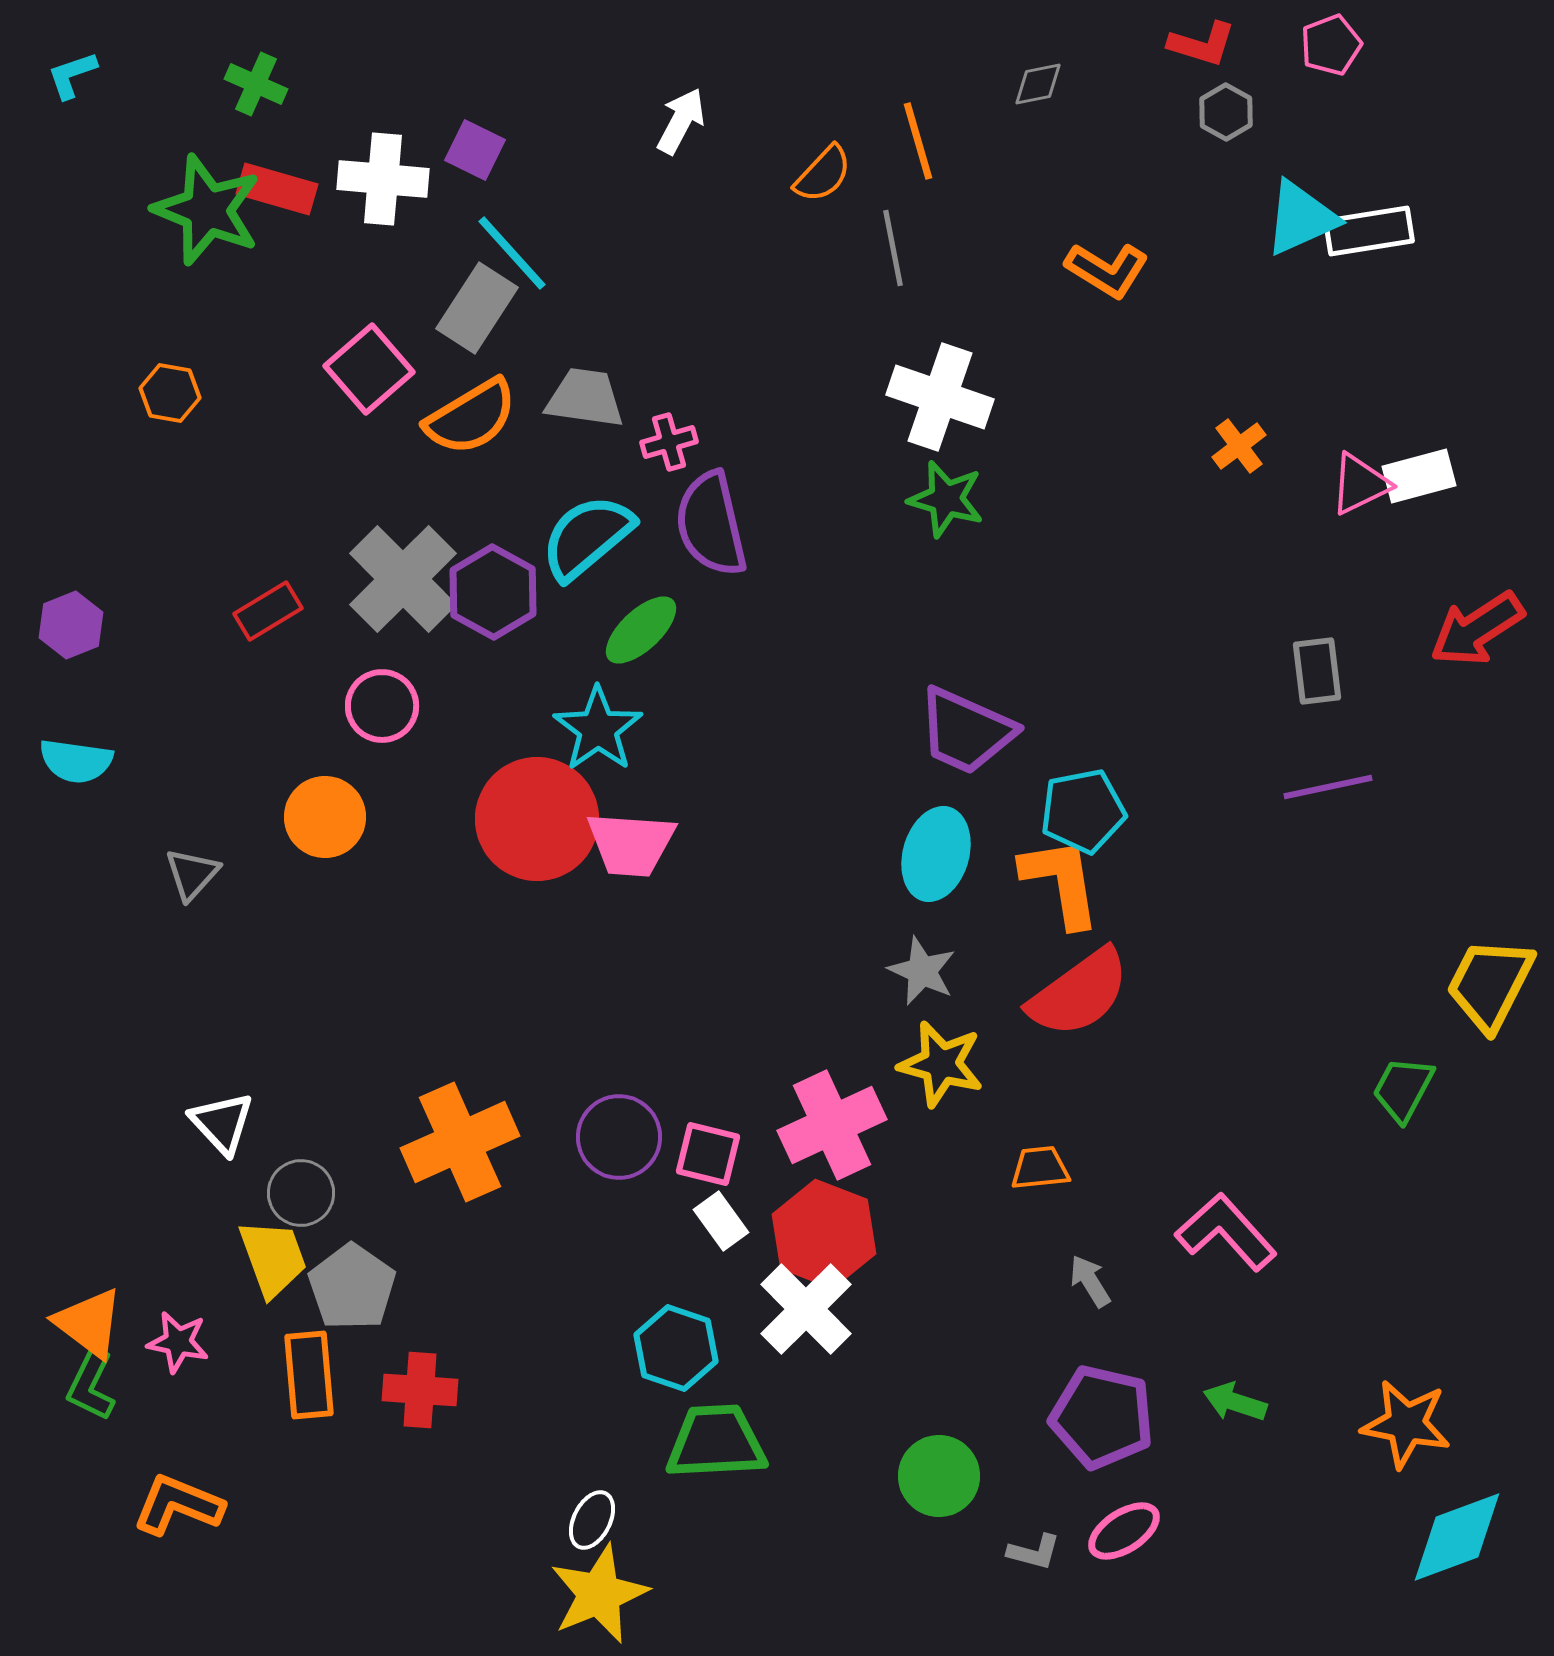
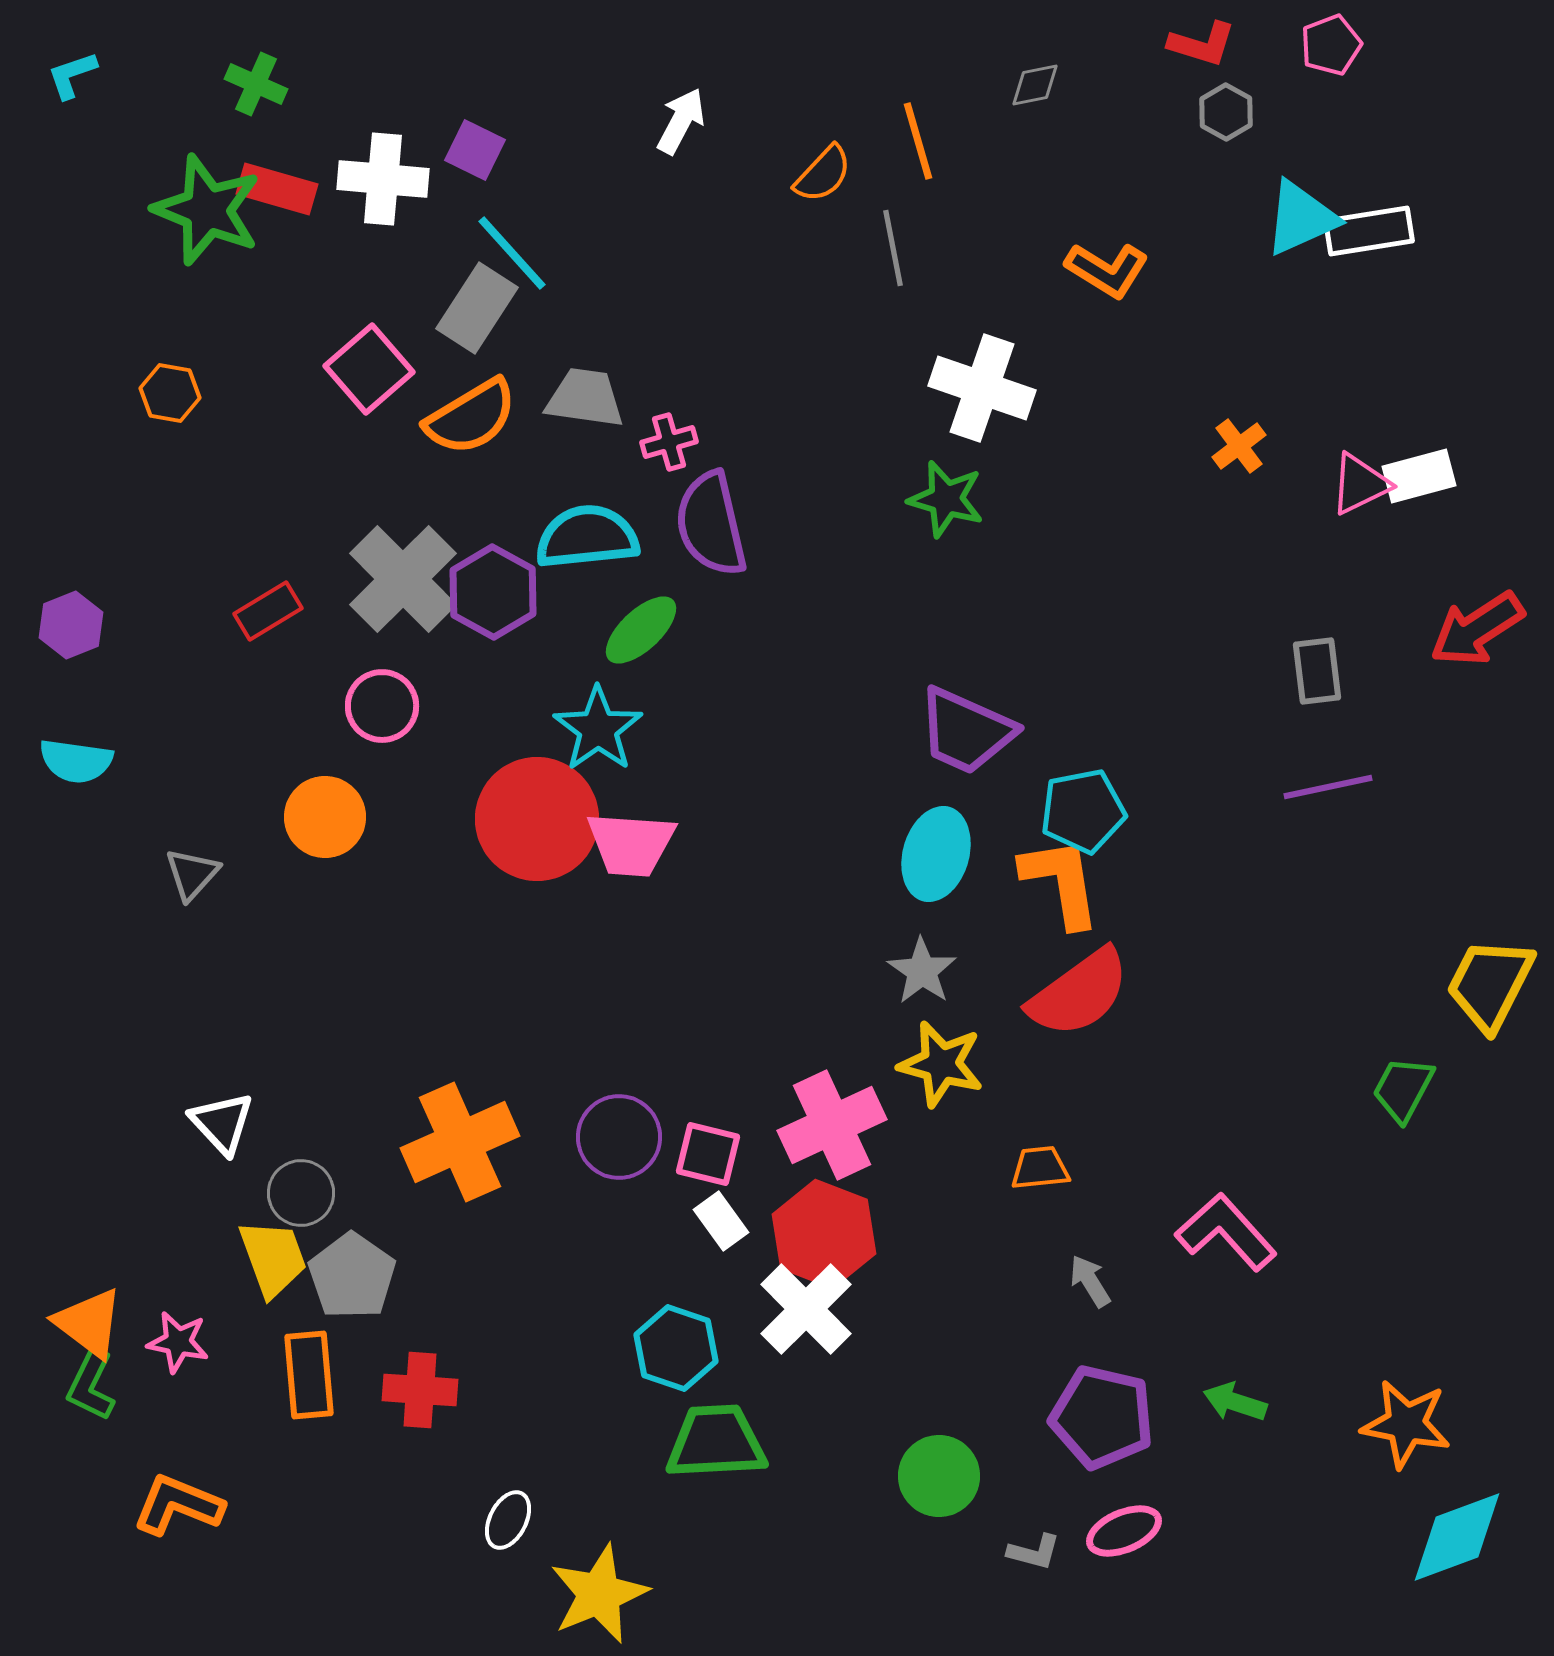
gray diamond at (1038, 84): moved 3 px left, 1 px down
white cross at (940, 397): moved 42 px right, 9 px up
cyan semicircle at (587, 537): rotated 34 degrees clockwise
gray star at (922, 971): rotated 10 degrees clockwise
gray pentagon at (352, 1287): moved 11 px up
white ellipse at (592, 1520): moved 84 px left
pink ellipse at (1124, 1531): rotated 10 degrees clockwise
